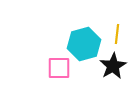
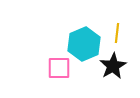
yellow line: moved 1 px up
cyan hexagon: rotated 8 degrees counterclockwise
